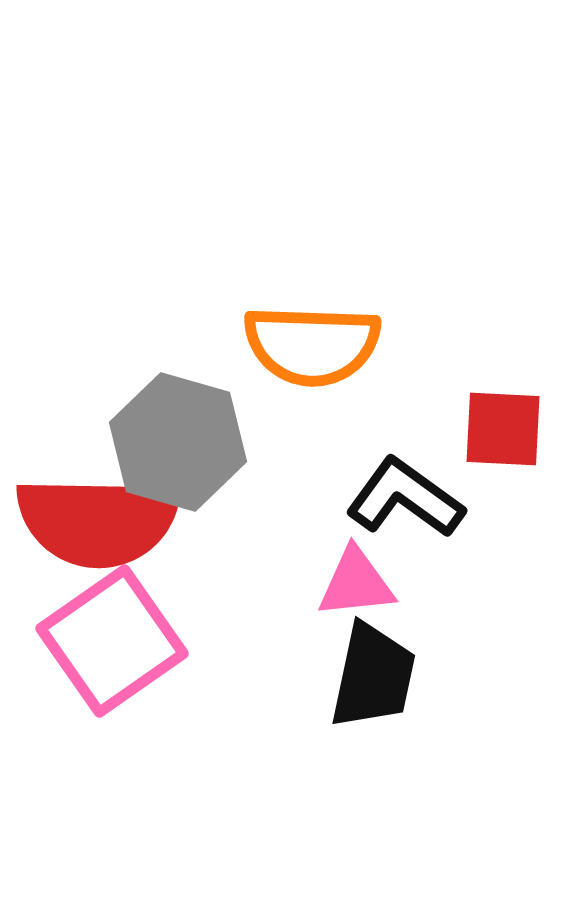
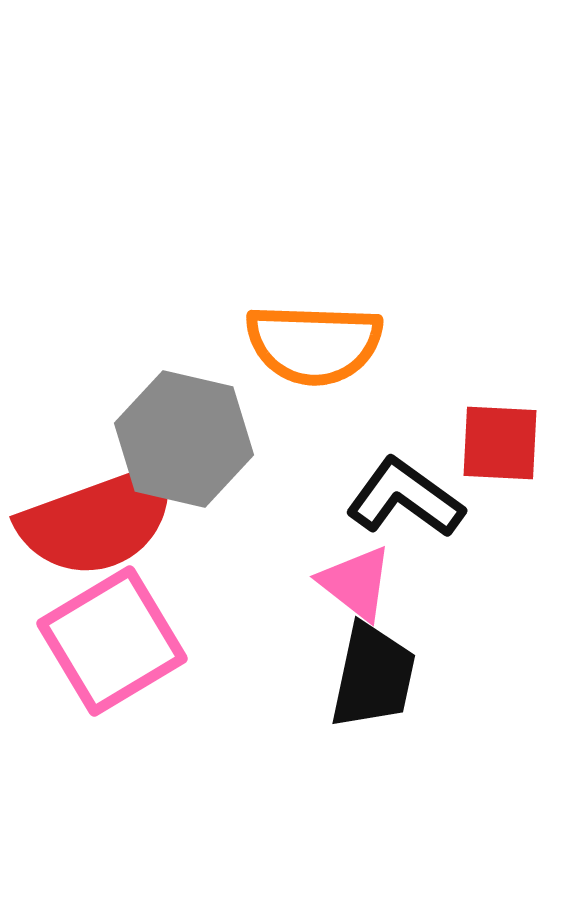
orange semicircle: moved 2 px right, 1 px up
red square: moved 3 px left, 14 px down
gray hexagon: moved 6 px right, 3 px up; rotated 3 degrees counterclockwise
red semicircle: rotated 21 degrees counterclockwise
pink triangle: rotated 44 degrees clockwise
pink square: rotated 4 degrees clockwise
